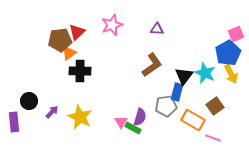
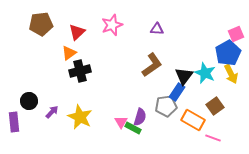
brown pentagon: moved 19 px left, 16 px up
black cross: rotated 15 degrees counterclockwise
blue rectangle: rotated 18 degrees clockwise
